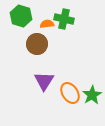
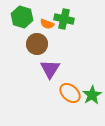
green hexagon: moved 1 px right, 1 px down
orange semicircle: rotated 152 degrees counterclockwise
purple triangle: moved 6 px right, 12 px up
orange ellipse: rotated 15 degrees counterclockwise
